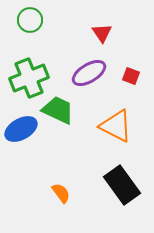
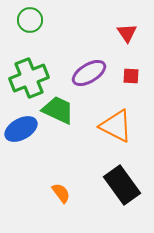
red triangle: moved 25 px right
red square: rotated 18 degrees counterclockwise
